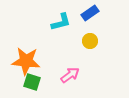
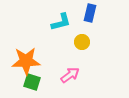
blue rectangle: rotated 42 degrees counterclockwise
yellow circle: moved 8 px left, 1 px down
orange star: rotated 8 degrees counterclockwise
